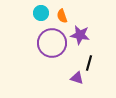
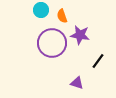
cyan circle: moved 3 px up
black line: moved 9 px right, 2 px up; rotated 21 degrees clockwise
purple triangle: moved 5 px down
